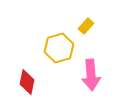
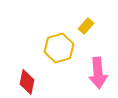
pink arrow: moved 7 px right, 2 px up
